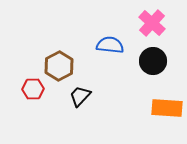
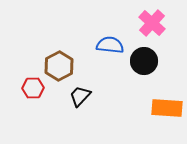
black circle: moved 9 px left
red hexagon: moved 1 px up
